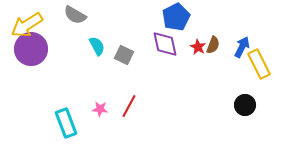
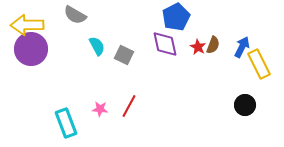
yellow arrow: rotated 32 degrees clockwise
